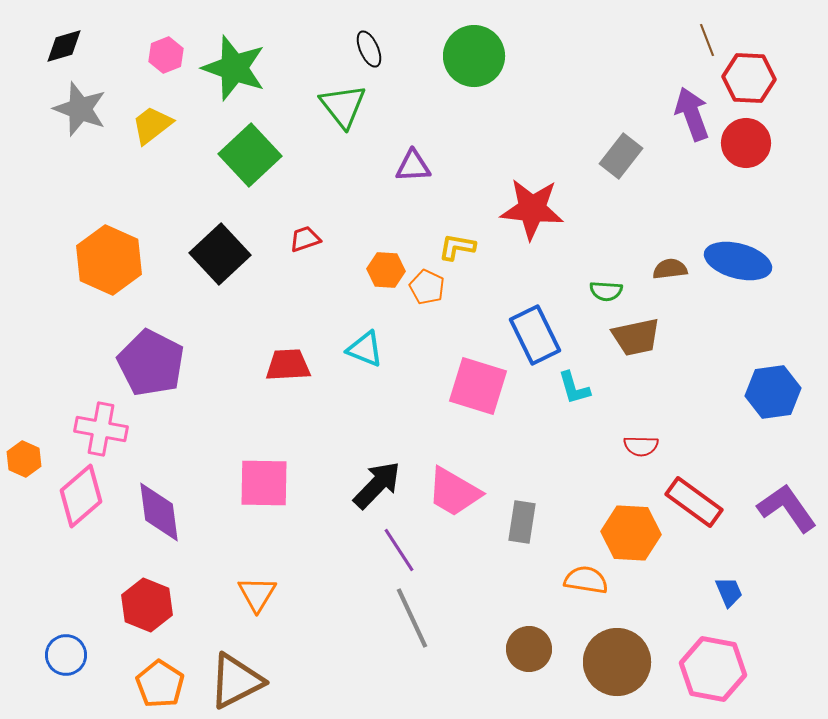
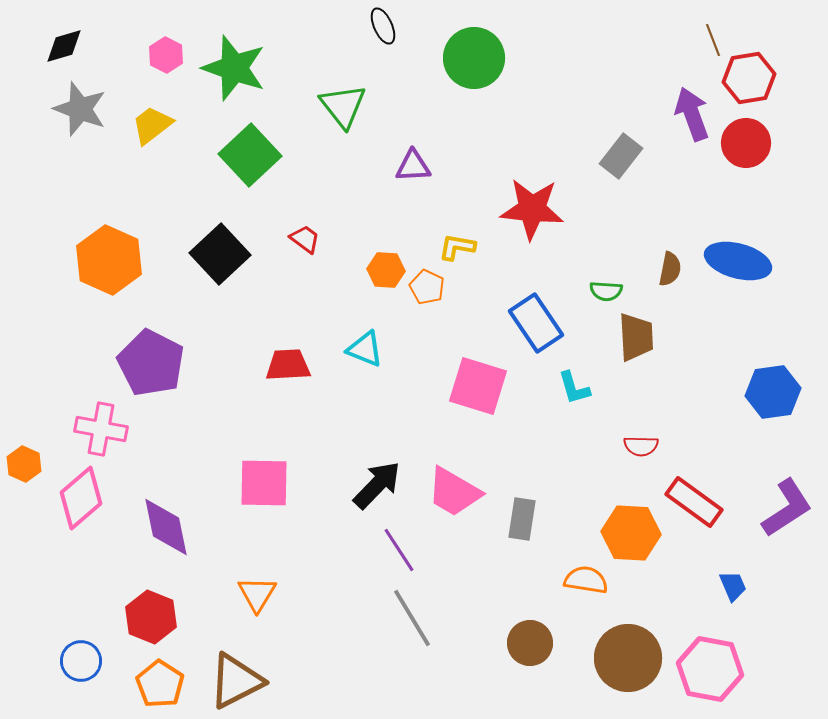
brown line at (707, 40): moved 6 px right
black ellipse at (369, 49): moved 14 px right, 23 px up
pink hexagon at (166, 55): rotated 12 degrees counterclockwise
green circle at (474, 56): moved 2 px down
red hexagon at (749, 78): rotated 12 degrees counterclockwise
red trapezoid at (305, 239): rotated 56 degrees clockwise
brown semicircle at (670, 269): rotated 108 degrees clockwise
blue rectangle at (535, 335): moved 1 px right, 12 px up; rotated 8 degrees counterclockwise
brown trapezoid at (636, 337): rotated 81 degrees counterclockwise
orange hexagon at (24, 459): moved 5 px down
pink diamond at (81, 496): moved 2 px down
purple L-shape at (787, 508): rotated 92 degrees clockwise
purple diamond at (159, 512): moved 7 px right, 15 px down; rotated 4 degrees counterclockwise
gray rectangle at (522, 522): moved 3 px up
blue trapezoid at (729, 592): moved 4 px right, 6 px up
red hexagon at (147, 605): moved 4 px right, 12 px down
gray line at (412, 618): rotated 6 degrees counterclockwise
brown circle at (529, 649): moved 1 px right, 6 px up
blue circle at (66, 655): moved 15 px right, 6 px down
brown circle at (617, 662): moved 11 px right, 4 px up
pink hexagon at (713, 669): moved 3 px left
